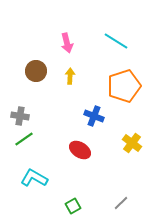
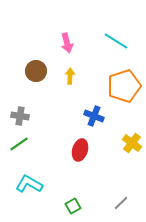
green line: moved 5 px left, 5 px down
red ellipse: rotated 75 degrees clockwise
cyan L-shape: moved 5 px left, 6 px down
